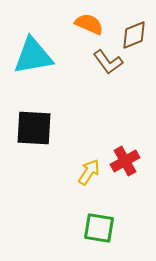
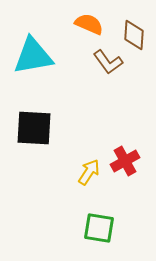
brown diamond: rotated 64 degrees counterclockwise
